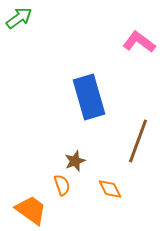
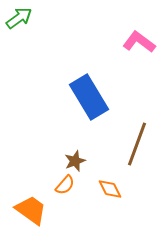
blue rectangle: rotated 15 degrees counterclockwise
brown line: moved 1 px left, 3 px down
orange semicircle: moved 3 px right; rotated 60 degrees clockwise
